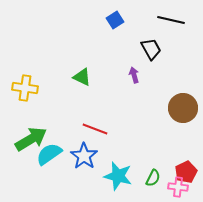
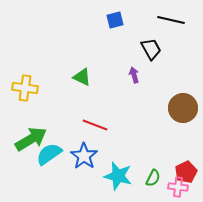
blue square: rotated 18 degrees clockwise
red line: moved 4 px up
